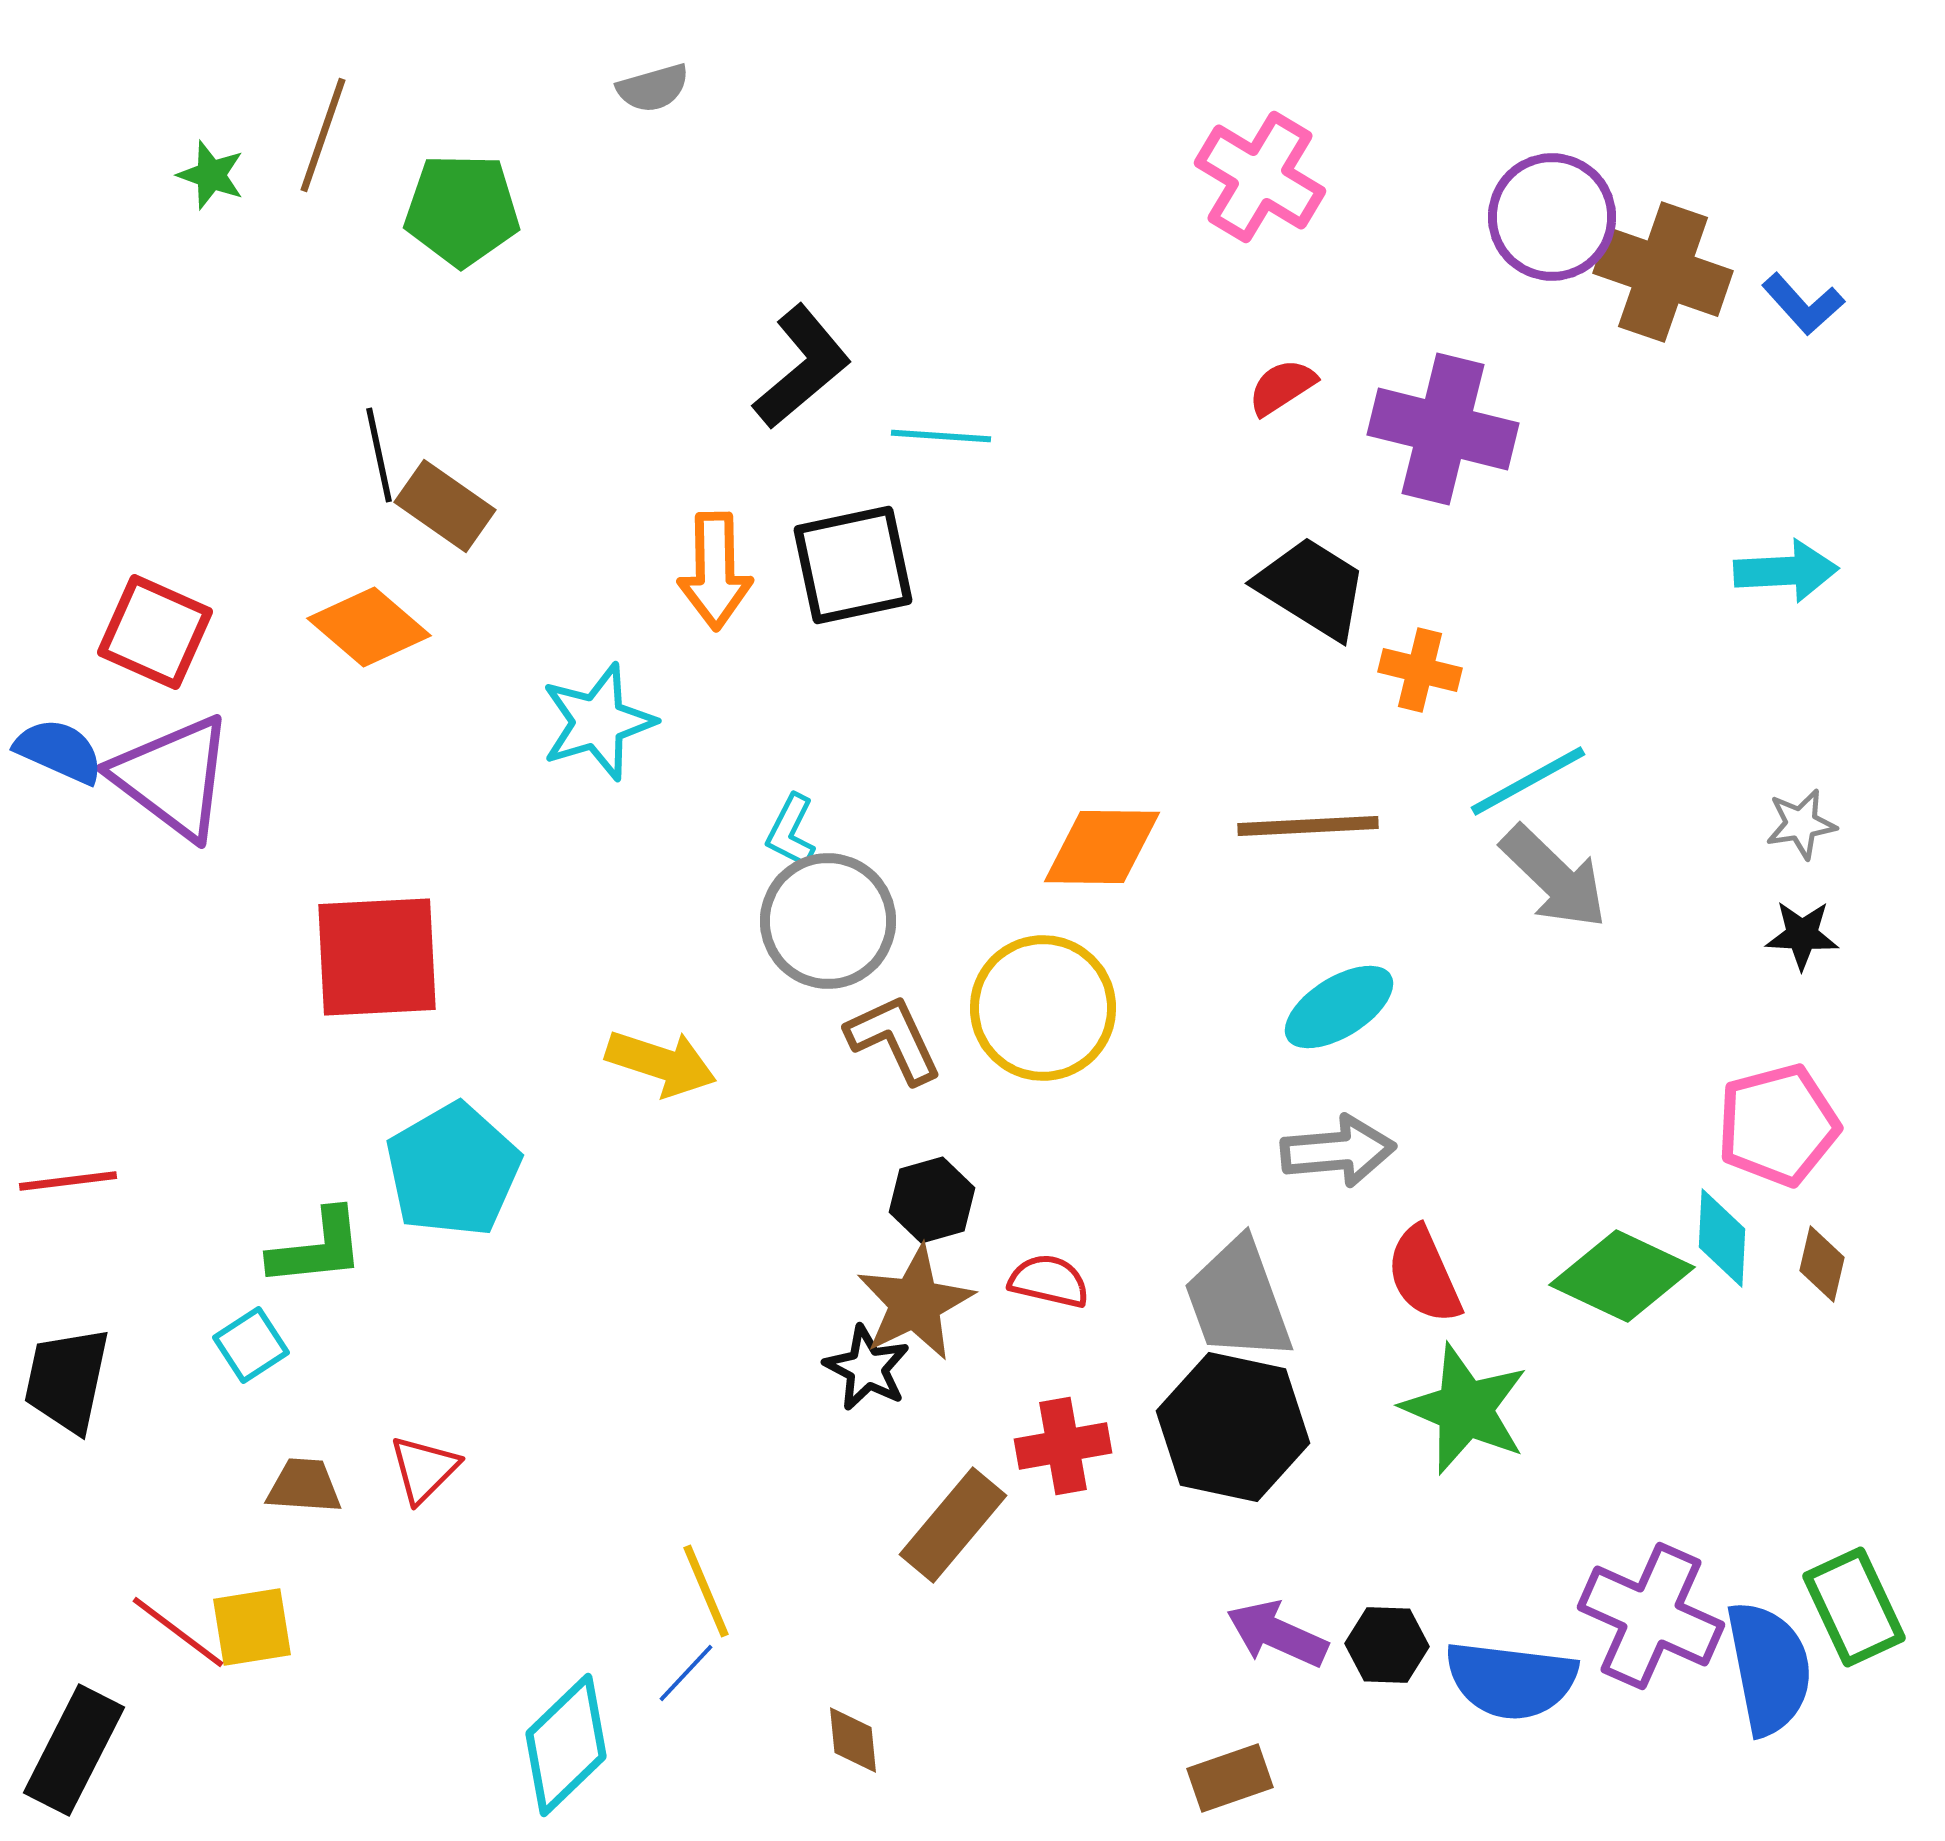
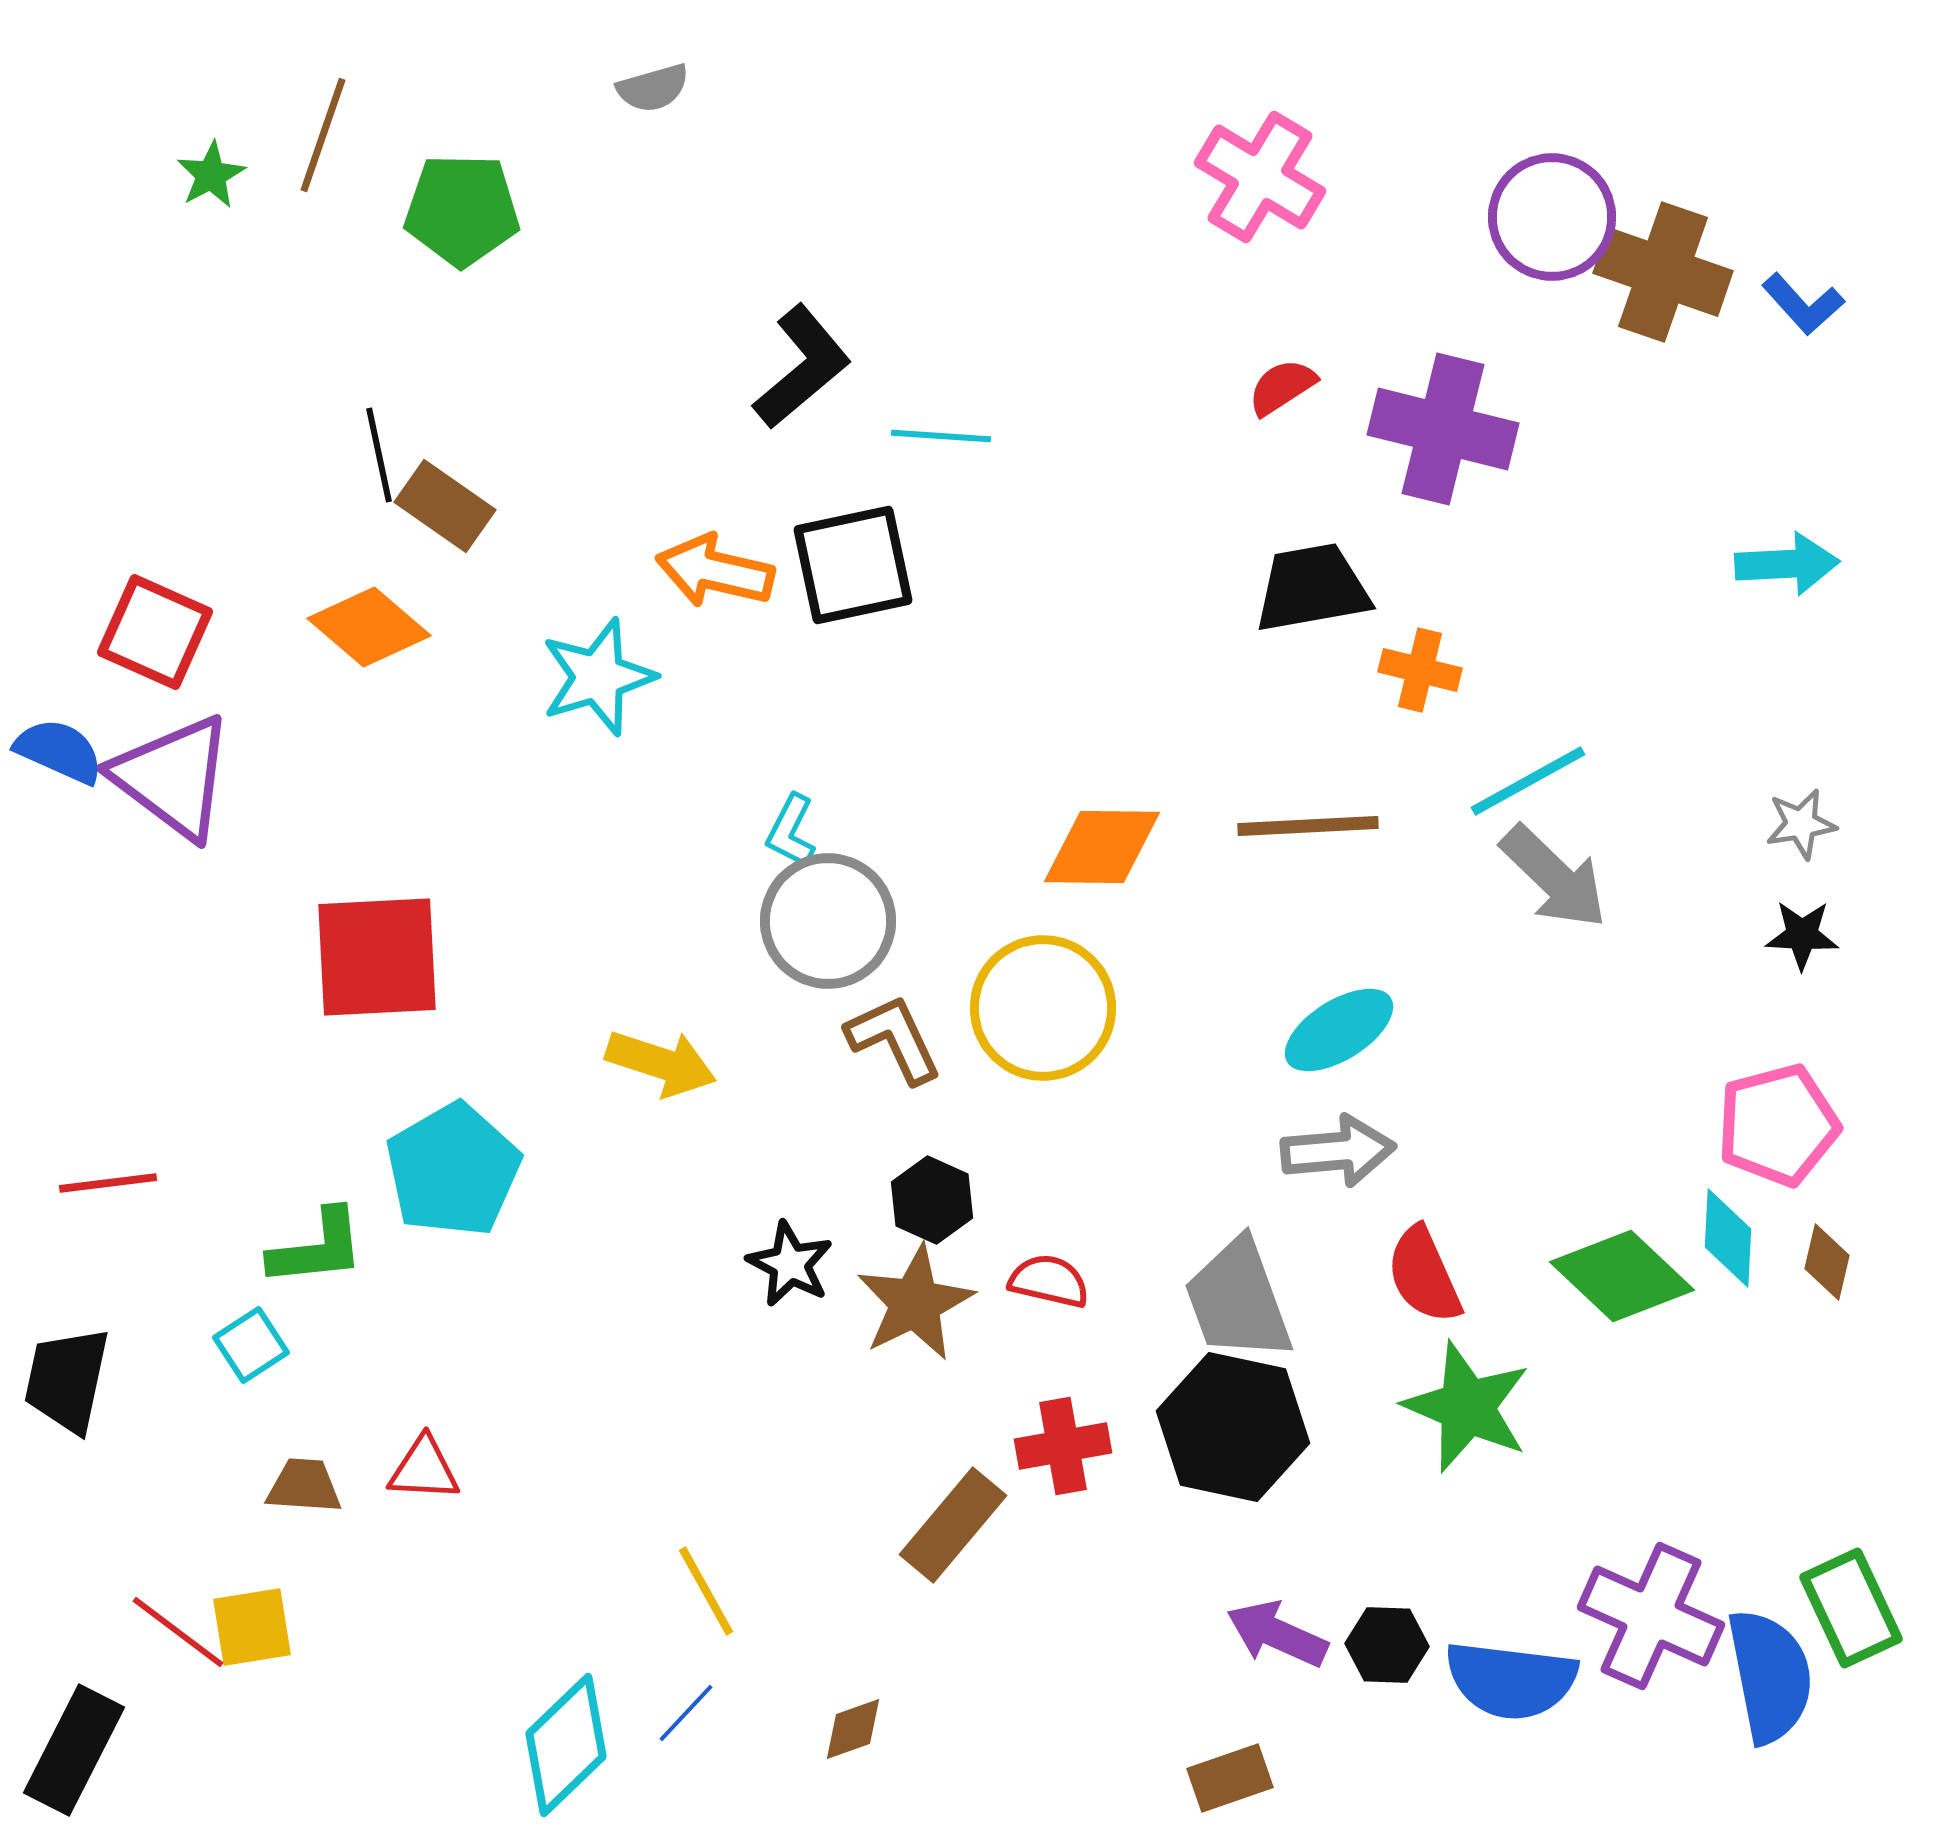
green star at (211, 175): rotated 24 degrees clockwise
orange arrow at (715, 571): rotated 104 degrees clockwise
cyan arrow at (1786, 571): moved 1 px right, 7 px up
black trapezoid at (1312, 588): rotated 42 degrees counterclockwise
cyan star at (598, 722): moved 45 px up
cyan ellipse at (1339, 1007): moved 23 px down
red line at (68, 1181): moved 40 px right, 2 px down
black hexagon at (932, 1200): rotated 20 degrees counterclockwise
cyan diamond at (1722, 1238): moved 6 px right
brown diamond at (1822, 1264): moved 5 px right, 2 px up
green diamond at (1622, 1276): rotated 18 degrees clockwise
black star at (867, 1368): moved 77 px left, 104 px up
green star at (1465, 1409): moved 2 px right, 2 px up
red triangle at (424, 1469): rotated 48 degrees clockwise
yellow line at (706, 1591): rotated 6 degrees counterclockwise
green rectangle at (1854, 1607): moved 3 px left, 1 px down
blue semicircle at (1769, 1668): moved 1 px right, 8 px down
blue line at (686, 1673): moved 40 px down
brown diamond at (853, 1740): moved 11 px up; rotated 76 degrees clockwise
